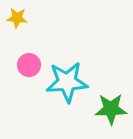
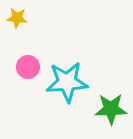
pink circle: moved 1 px left, 2 px down
